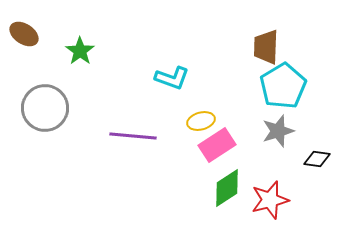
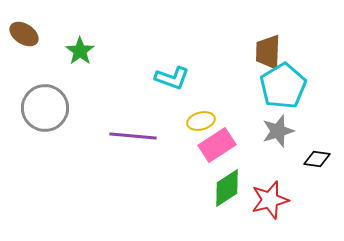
brown trapezoid: moved 2 px right, 5 px down
